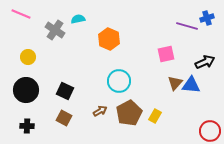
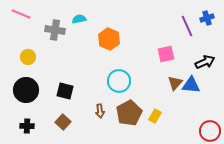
cyan semicircle: moved 1 px right
purple line: rotated 50 degrees clockwise
gray cross: rotated 24 degrees counterclockwise
black square: rotated 12 degrees counterclockwise
brown arrow: rotated 112 degrees clockwise
brown square: moved 1 px left, 4 px down; rotated 14 degrees clockwise
